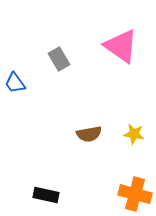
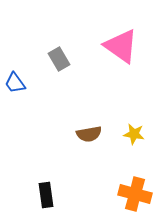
black rectangle: rotated 70 degrees clockwise
